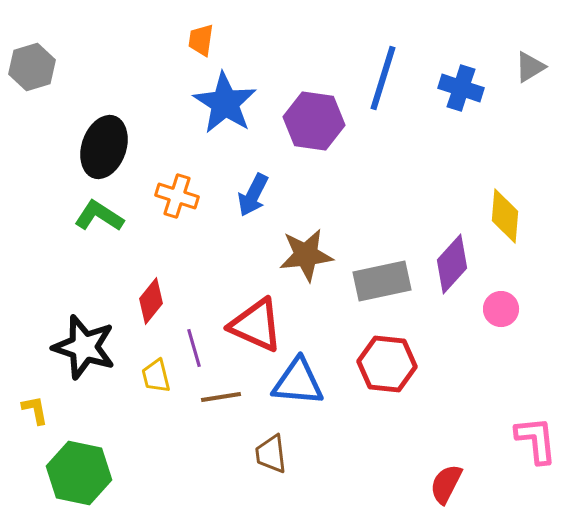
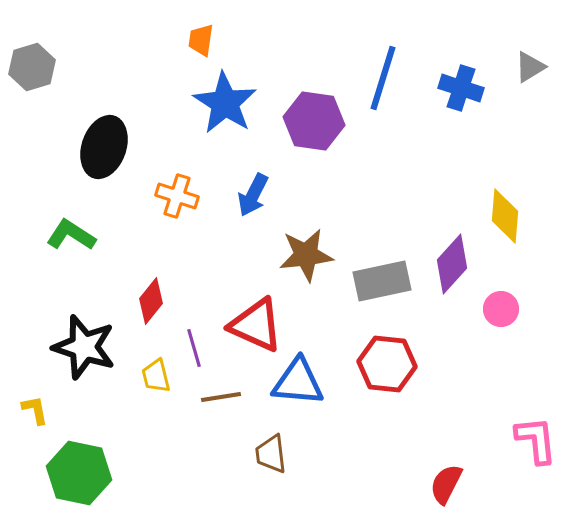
green L-shape: moved 28 px left, 19 px down
